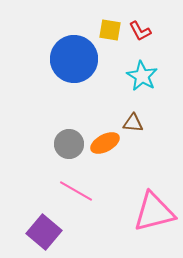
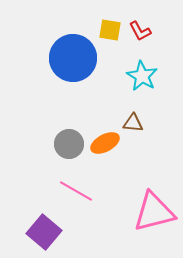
blue circle: moved 1 px left, 1 px up
